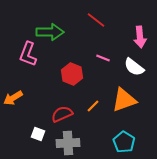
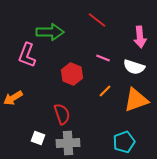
red line: moved 1 px right
pink L-shape: moved 1 px left, 1 px down
white semicircle: rotated 20 degrees counterclockwise
orange triangle: moved 12 px right
orange line: moved 12 px right, 15 px up
red semicircle: rotated 95 degrees clockwise
white square: moved 4 px down
cyan pentagon: rotated 20 degrees clockwise
